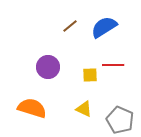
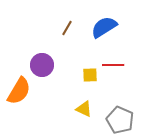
brown line: moved 3 px left, 2 px down; rotated 21 degrees counterclockwise
purple circle: moved 6 px left, 2 px up
orange semicircle: moved 13 px left, 17 px up; rotated 104 degrees clockwise
